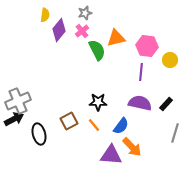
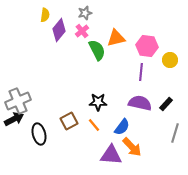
blue semicircle: moved 1 px right, 1 px down
